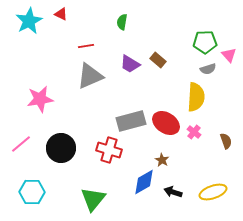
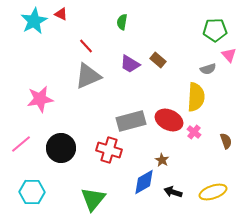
cyan star: moved 5 px right
green pentagon: moved 10 px right, 12 px up
red line: rotated 56 degrees clockwise
gray triangle: moved 2 px left
red ellipse: moved 3 px right, 3 px up; rotated 8 degrees counterclockwise
